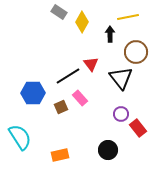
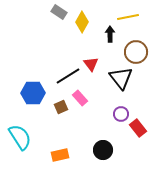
black circle: moved 5 px left
